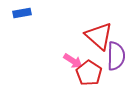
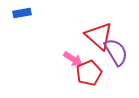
purple semicircle: moved 4 px up; rotated 32 degrees counterclockwise
pink arrow: moved 2 px up
red pentagon: rotated 15 degrees clockwise
